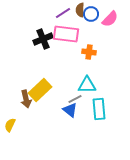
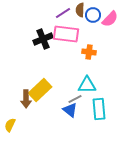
blue circle: moved 2 px right, 1 px down
brown arrow: rotated 12 degrees clockwise
